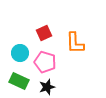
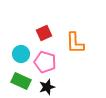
cyan circle: moved 1 px right, 1 px down
green rectangle: moved 2 px right
